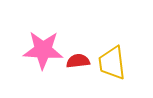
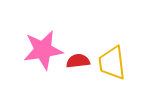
pink star: rotated 12 degrees counterclockwise
